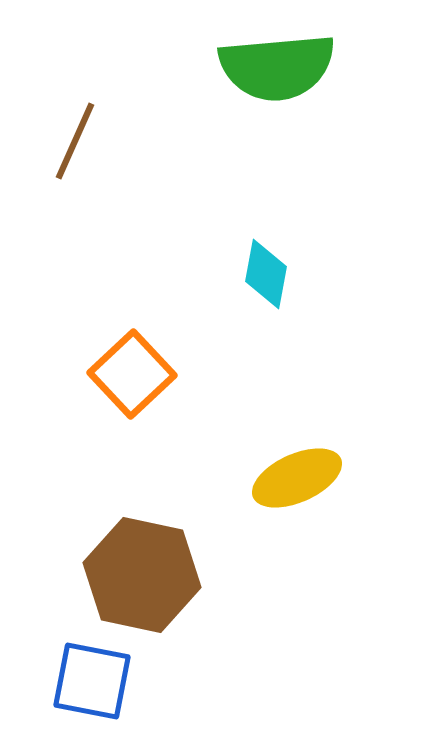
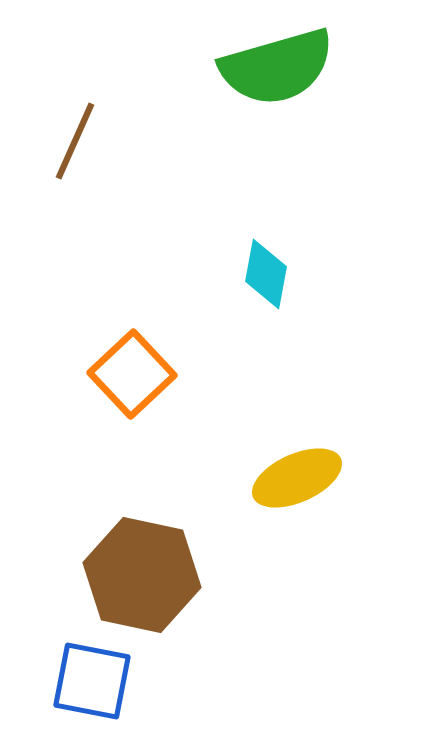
green semicircle: rotated 11 degrees counterclockwise
